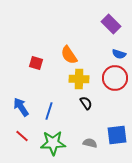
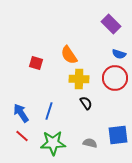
blue arrow: moved 6 px down
blue square: moved 1 px right
